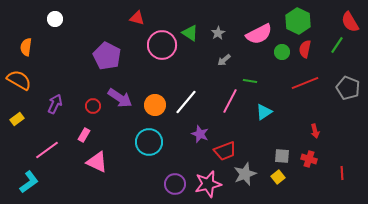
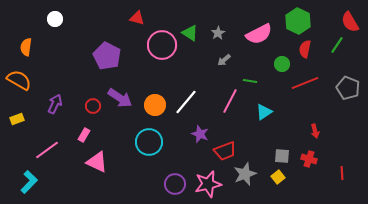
green circle at (282, 52): moved 12 px down
yellow rectangle at (17, 119): rotated 16 degrees clockwise
cyan L-shape at (29, 182): rotated 10 degrees counterclockwise
